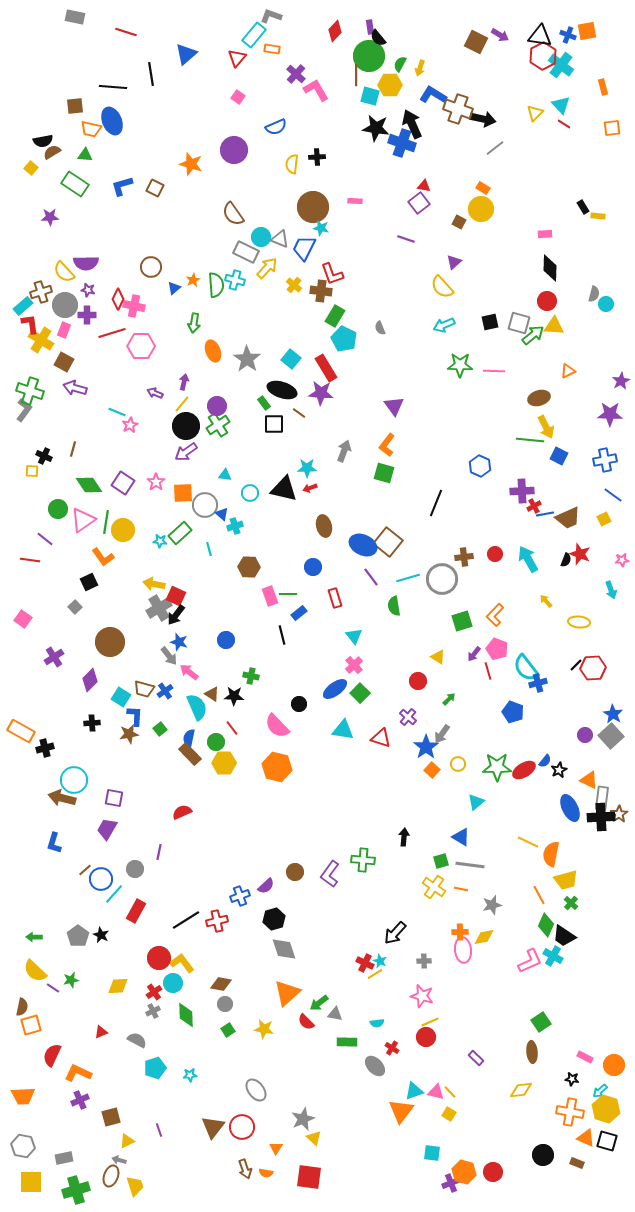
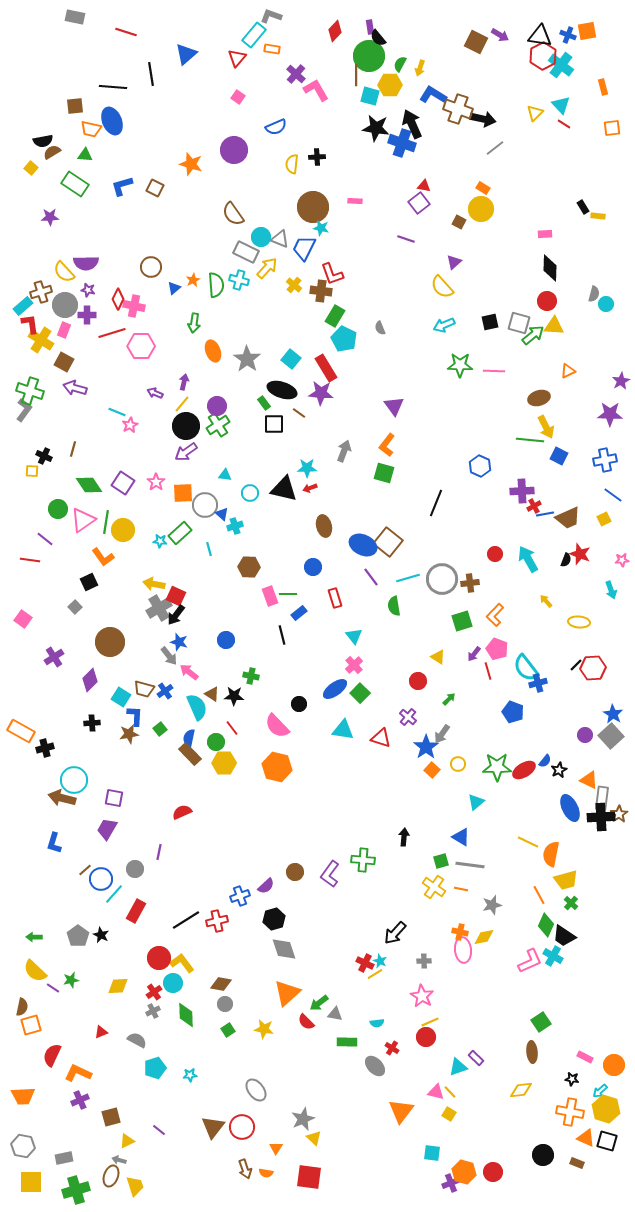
cyan cross at (235, 280): moved 4 px right
brown cross at (464, 557): moved 6 px right, 26 px down
orange cross at (460, 932): rotated 14 degrees clockwise
pink star at (422, 996): rotated 15 degrees clockwise
cyan triangle at (414, 1091): moved 44 px right, 24 px up
purple line at (159, 1130): rotated 32 degrees counterclockwise
